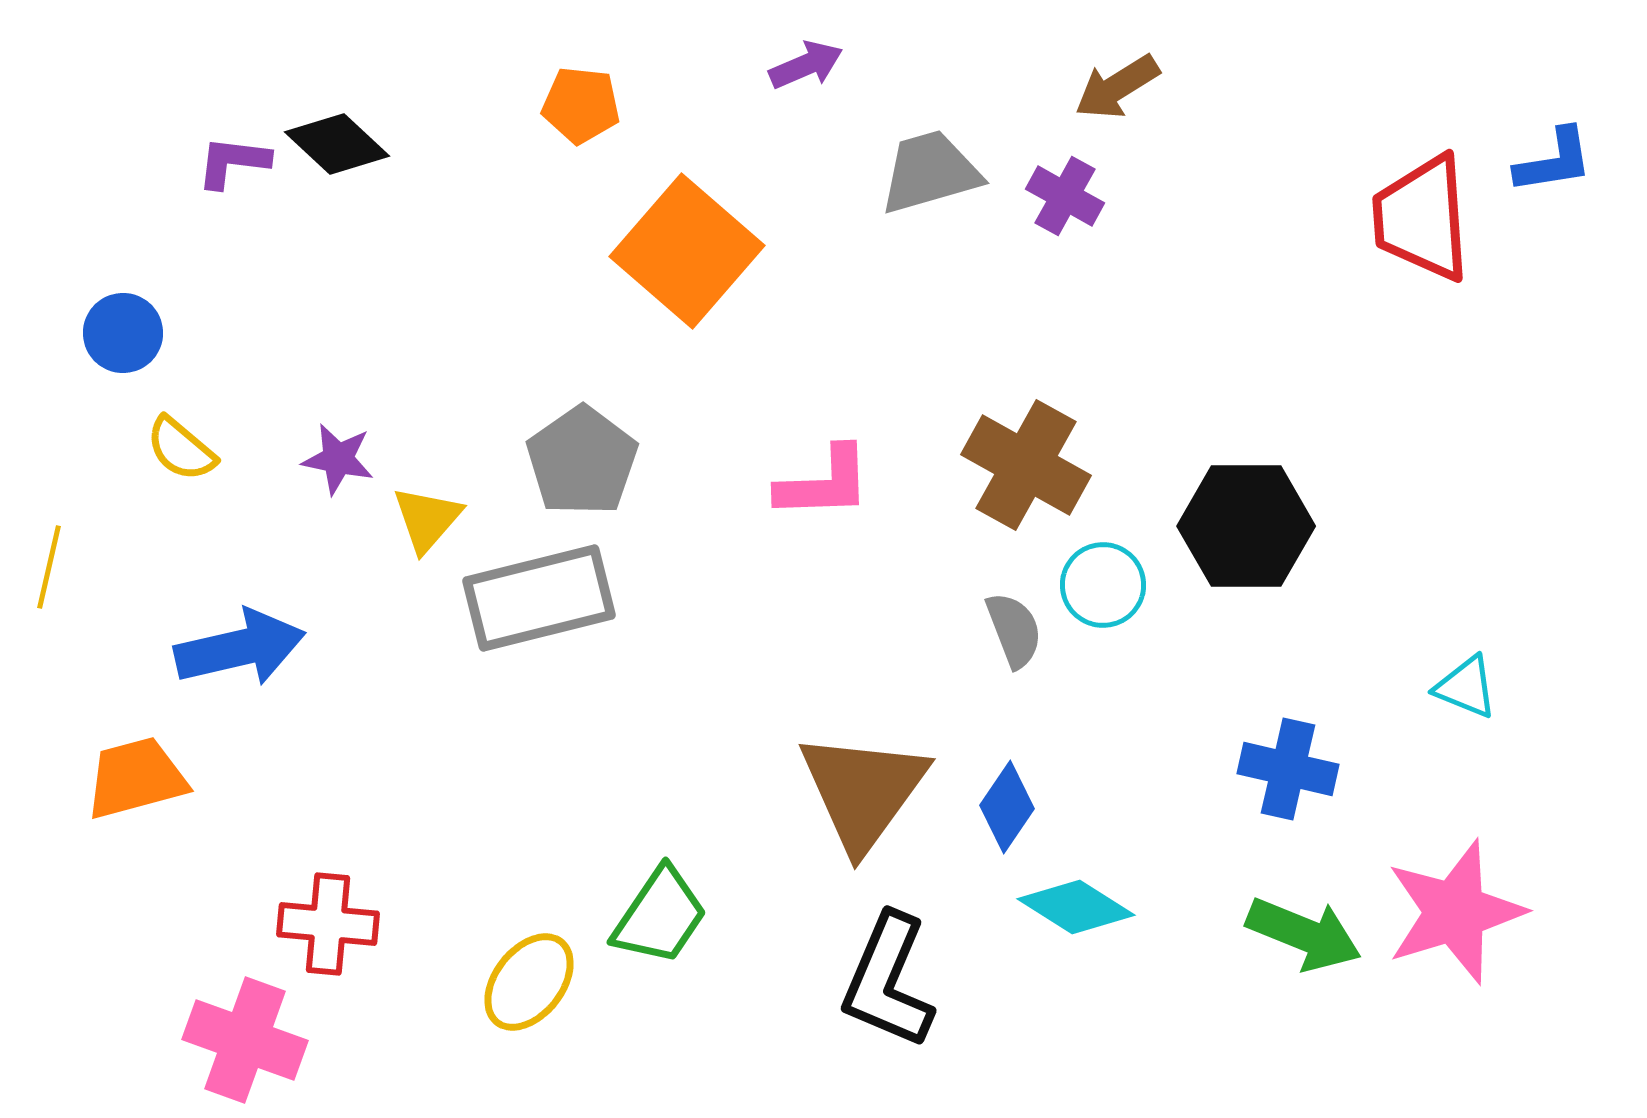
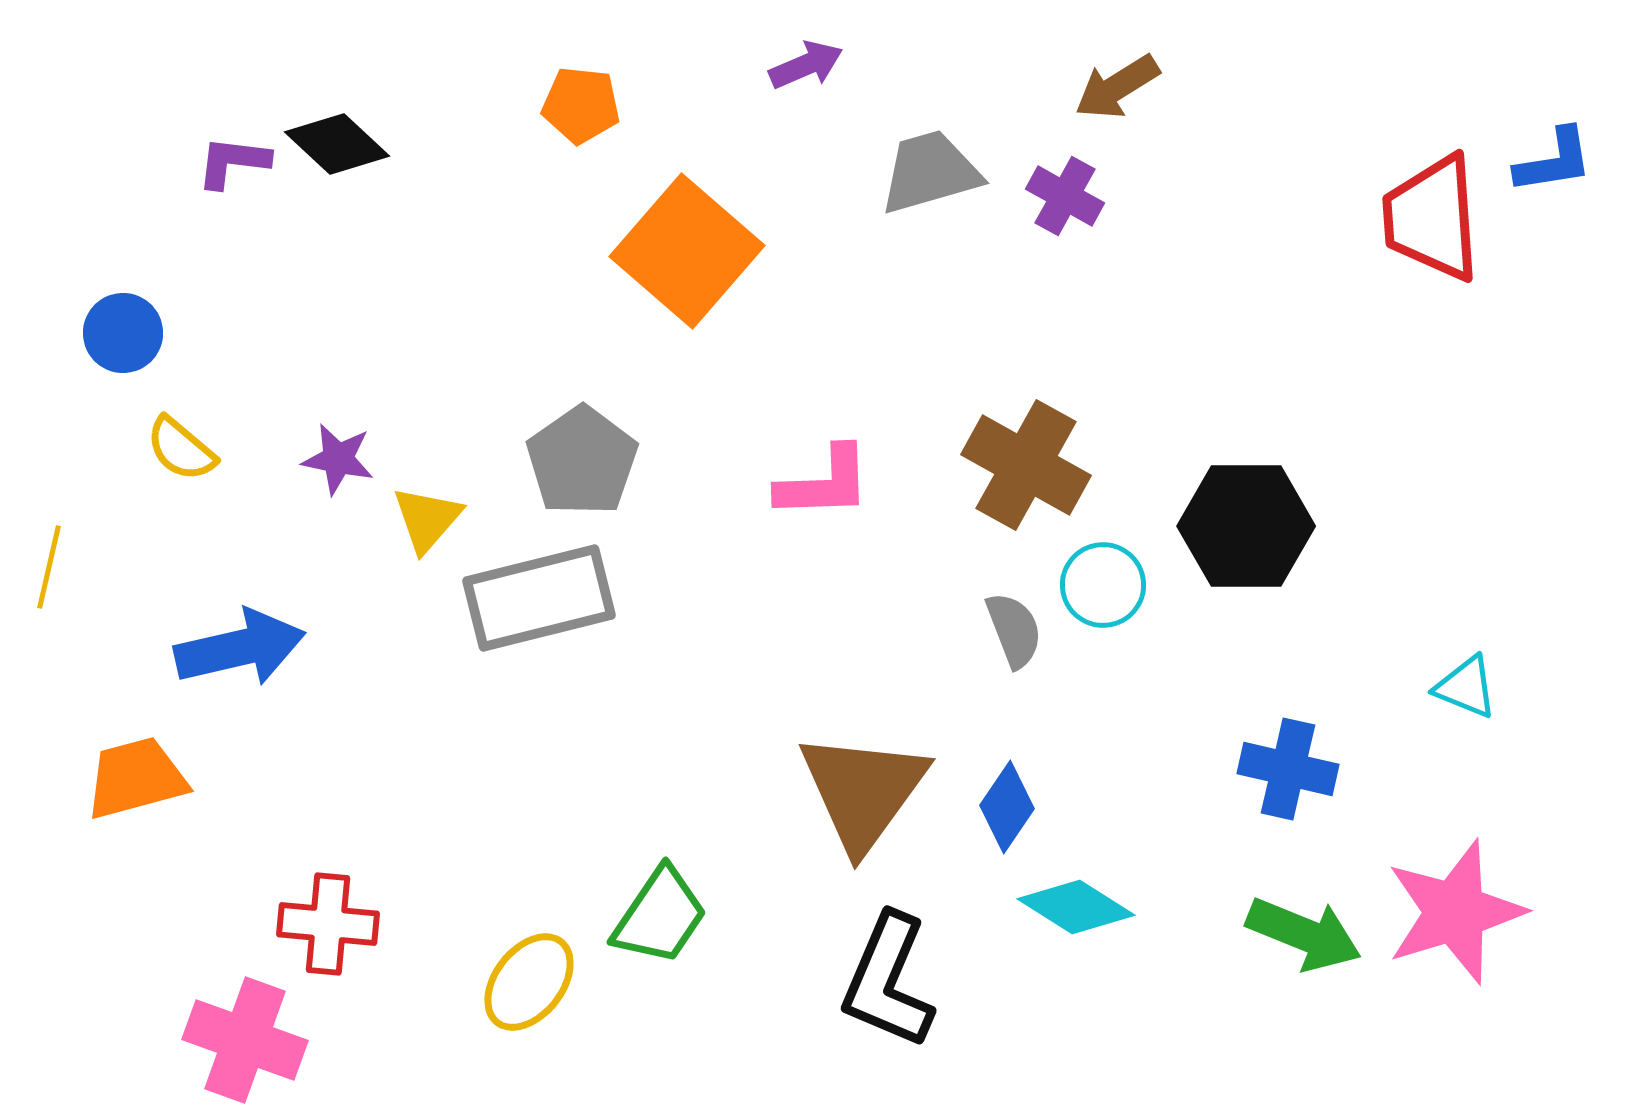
red trapezoid: moved 10 px right
